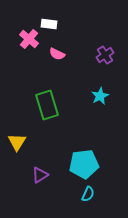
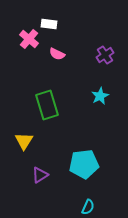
yellow triangle: moved 7 px right, 1 px up
cyan semicircle: moved 13 px down
